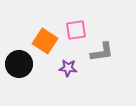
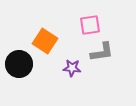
pink square: moved 14 px right, 5 px up
purple star: moved 4 px right
